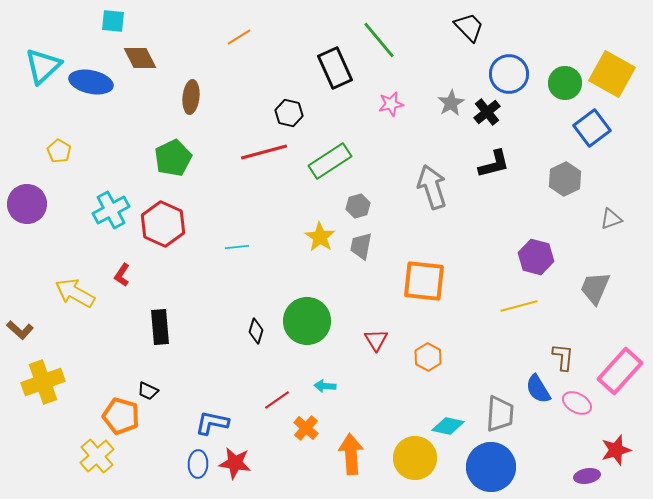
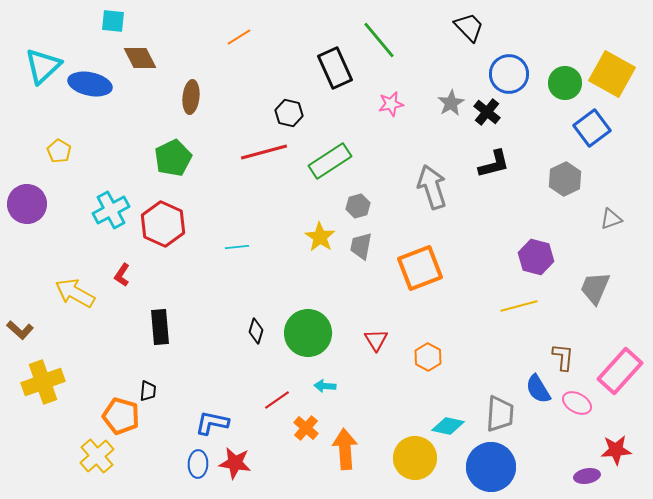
blue ellipse at (91, 82): moved 1 px left, 2 px down
black cross at (487, 112): rotated 12 degrees counterclockwise
orange square at (424, 281): moved 4 px left, 13 px up; rotated 27 degrees counterclockwise
green circle at (307, 321): moved 1 px right, 12 px down
black trapezoid at (148, 391): rotated 110 degrees counterclockwise
red star at (616, 450): rotated 12 degrees clockwise
orange arrow at (351, 454): moved 6 px left, 5 px up
